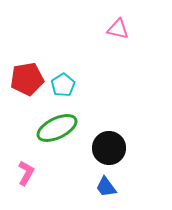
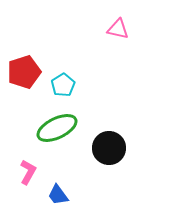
red pentagon: moved 3 px left, 7 px up; rotated 8 degrees counterclockwise
pink L-shape: moved 2 px right, 1 px up
blue trapezoid: moved 48 px left, 8 px down
